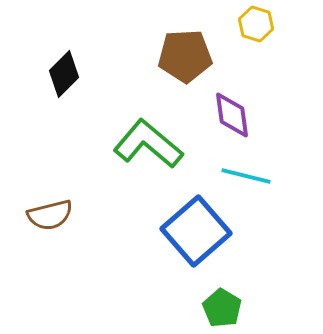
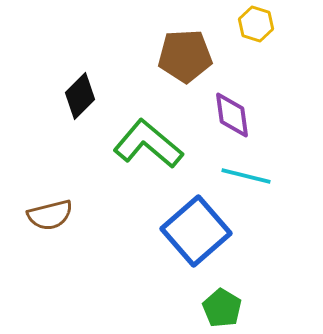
black diamond: moved 16 px right, 22 px down
